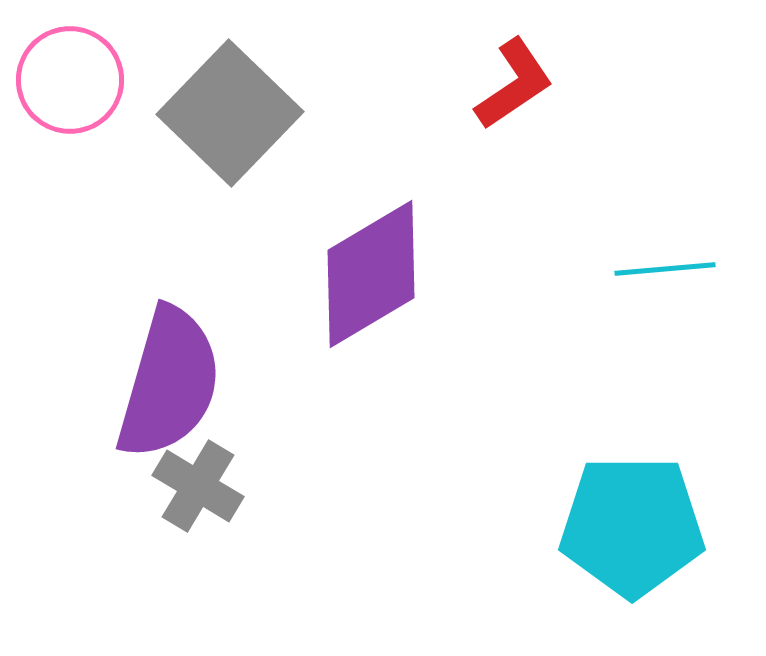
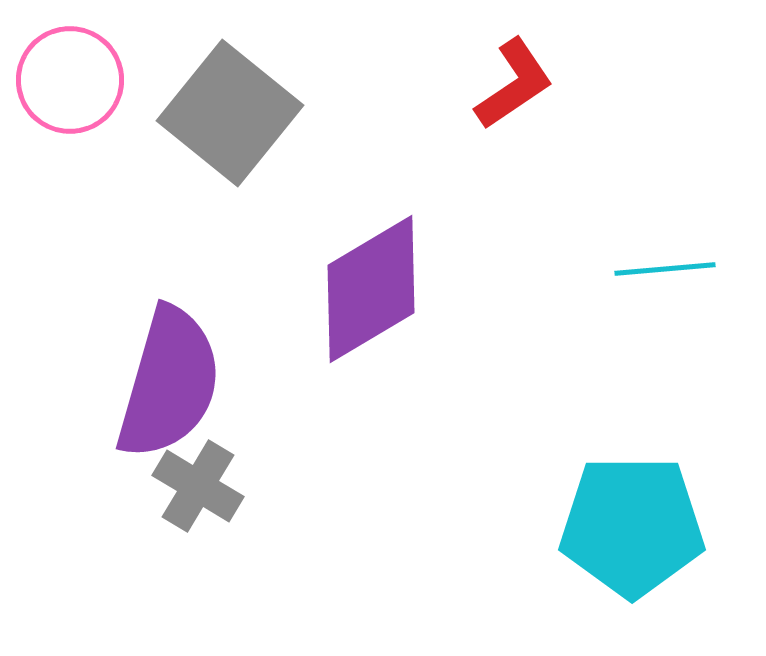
gray square: rotated 5 degrees counterclockwise
purple diamond: moved 15 px down
